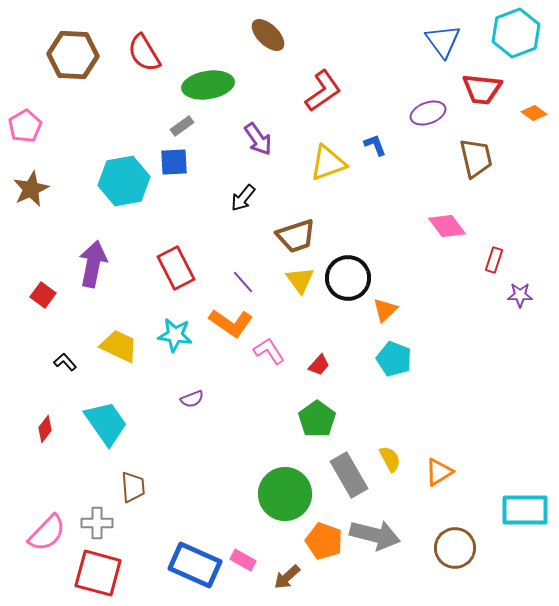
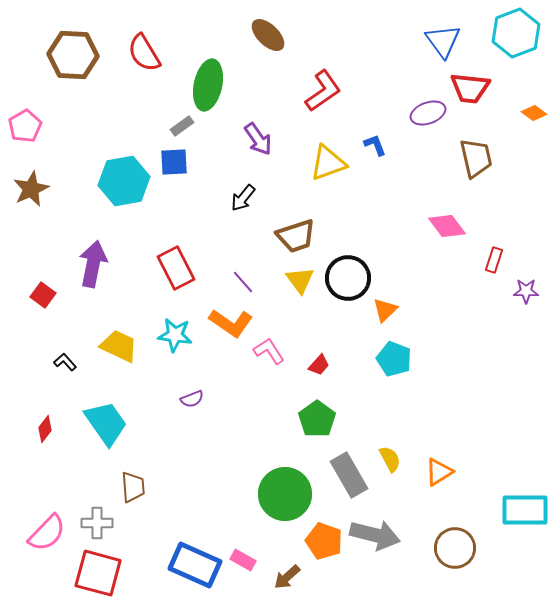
green ellipse at (208, 85): rotated 69 degrees counterclockwise
red trapezoid at (482, 89): moved 12 px left, 1 px up
purple star at (520, 295): moved 6 px right, 4 px up
